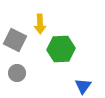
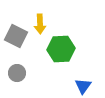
gray square: moved 1 px right, 4 px up
